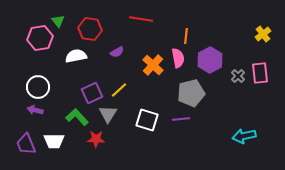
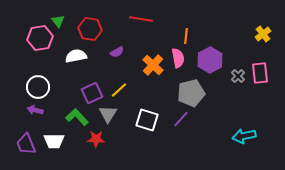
purple line: rotated 42 degrees counterclockwise
